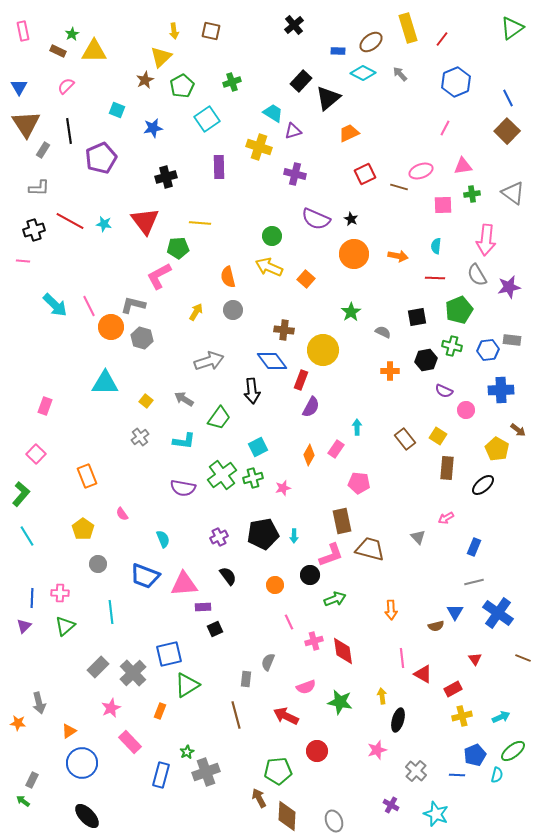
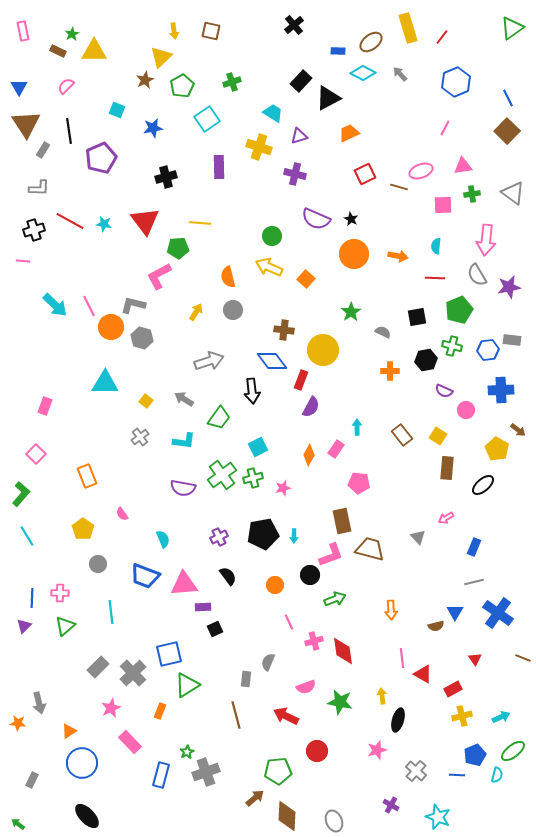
red line at (442, 39): moved 2 px up
black triangle at (328, 98): rotated 12 degrees clockwise
purple triangle at (293, 131): moved 6 px right, 5 px down
brown rectangle at (405, 439): moved 3 px left, 4 px up
brown arrow at (259, 798): moved 4 px left; rotated 78 degrees clockwise
green arrow at (23, 801): moved 5 px left, 23 px down
cyan star at (436, 814): moved 2 px right, 3 px down
